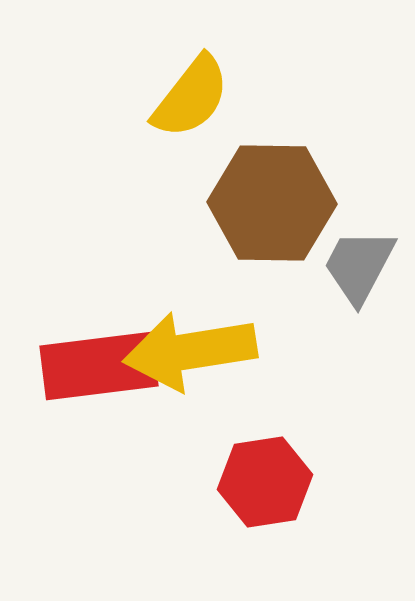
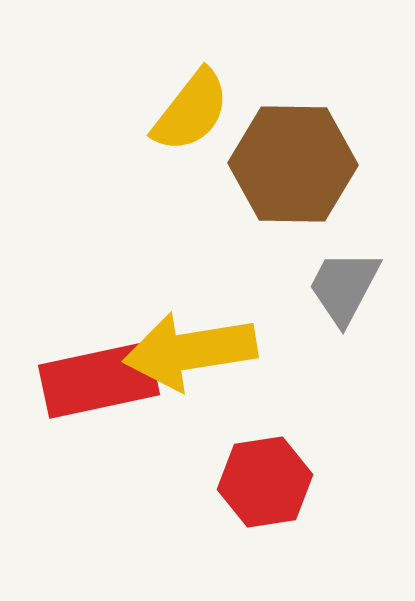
yellow semicircle: moved 14 px down
brown hexagon: moved 21 px right, 39 px up
gray trapezoid: moved 15 px left, 21 px down
red rectangle: moved 14 px down; rotated 5 degrees counterclockwise
